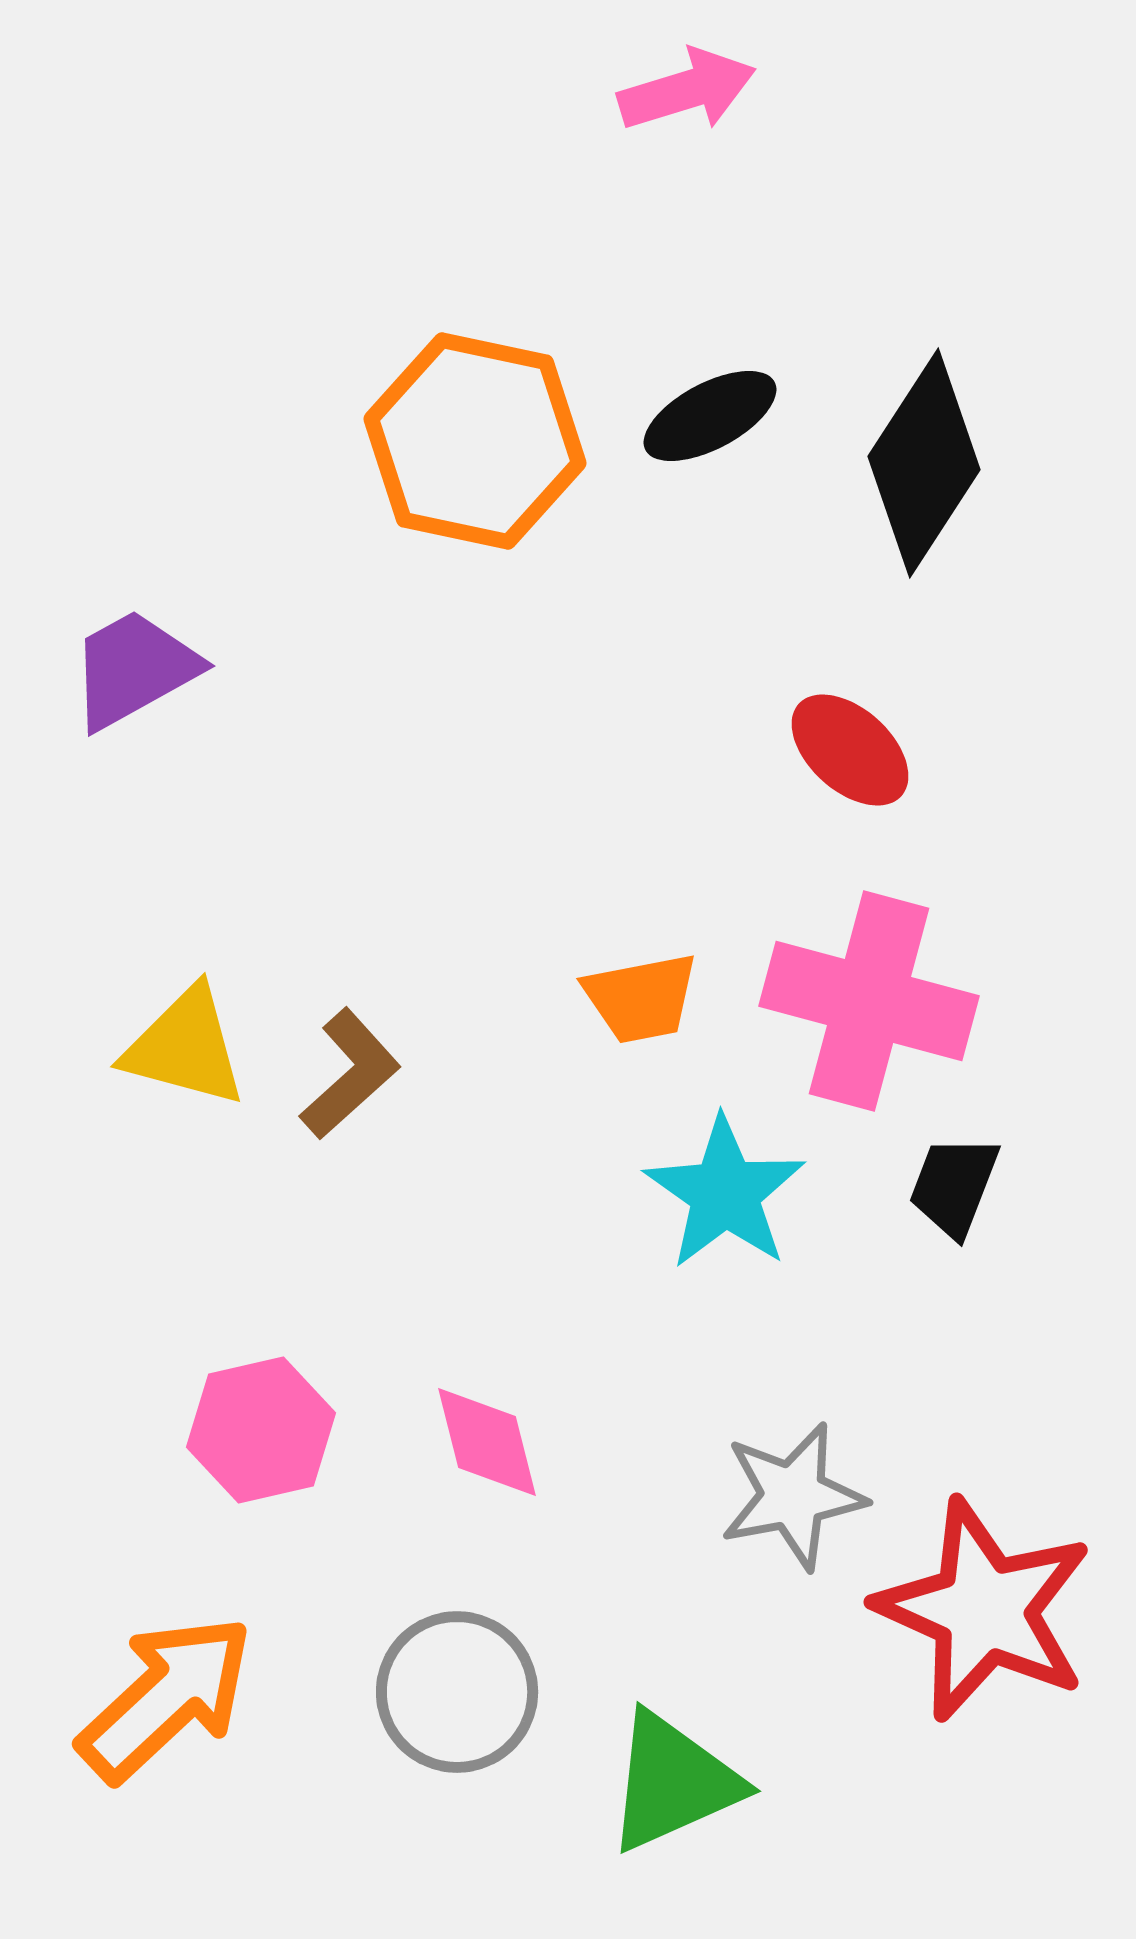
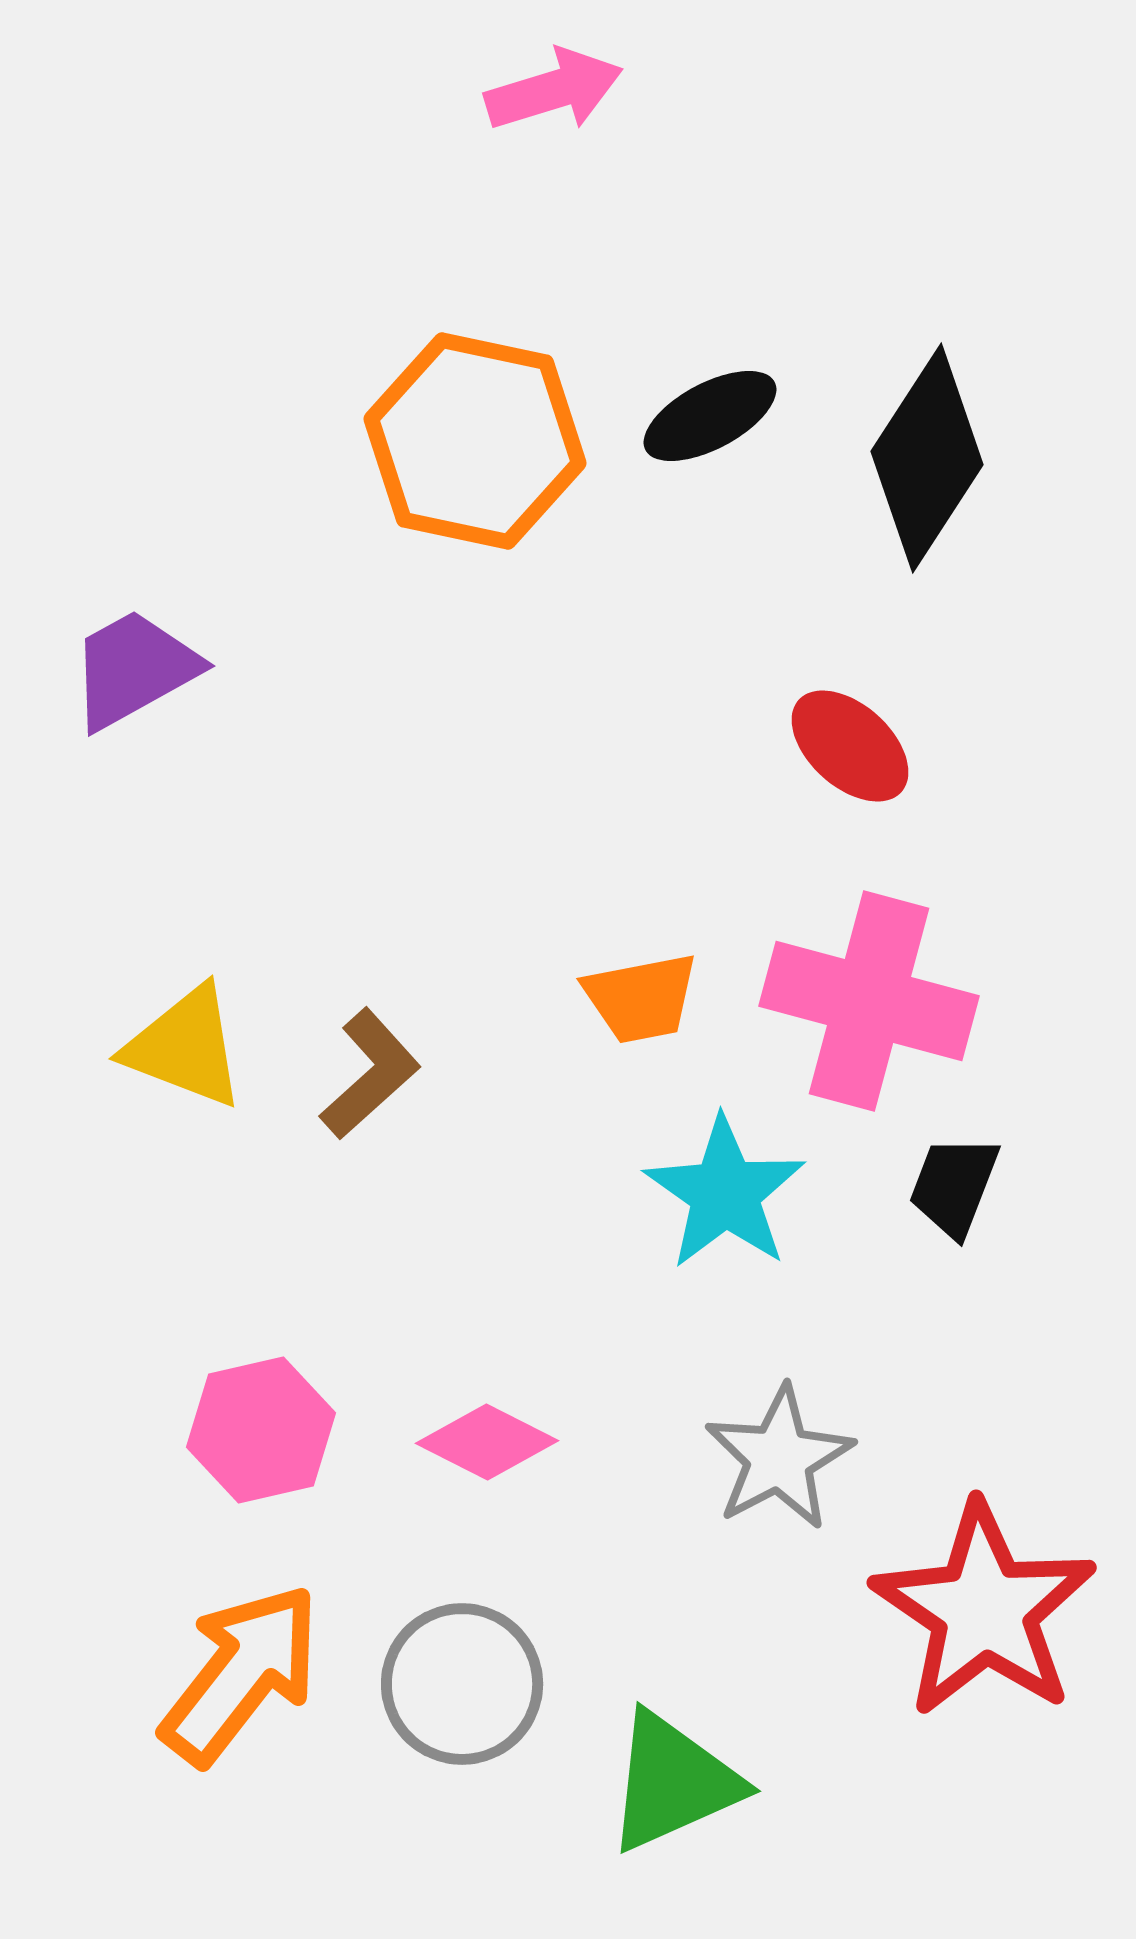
pink arrow: moved 133 px left
black diamond: moved 3 px right, 5 px up
red ellipse: moved 4 px up
yellow triangle: rotated 6 degrees clockwise
brown L-shape: moved 20 px right
pink diamond: rotated 49 degrees counterclockwise
gray star: moved 14 px left, 38 px up; rotated 17 degrees counterclockwise
red star: rotated 10 degrees clockwise
gray circle: moved 5 px right, 8 px up
orange arrow: moved 75 px right, 24 px up; rotated 9 degrees counterclockwise
